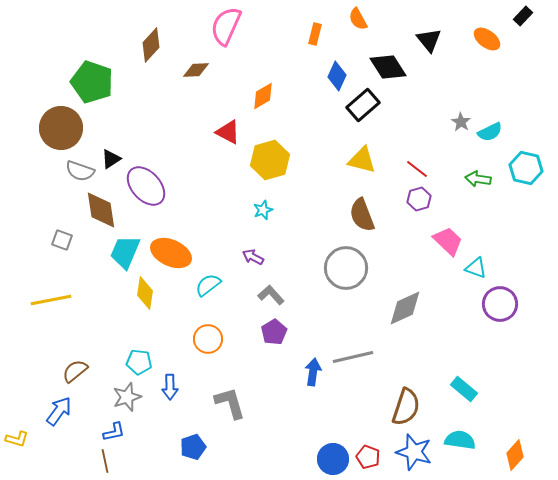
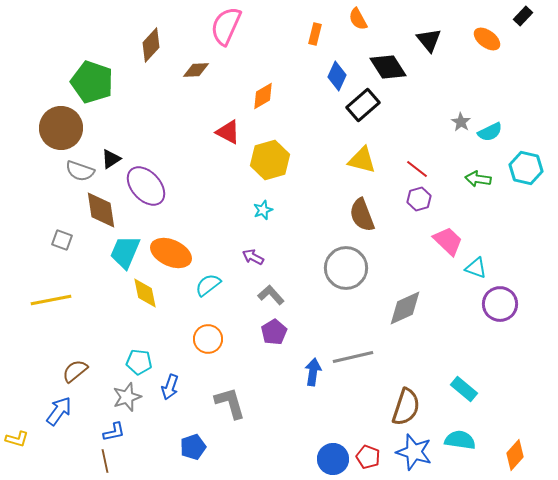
yellow diamond at (145, 293): rotated 20 degrees counterclockwise
blue arrow at (170, 387): rotated 20 degrees clockwise
